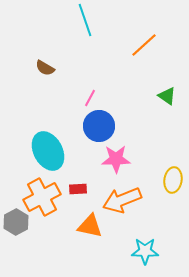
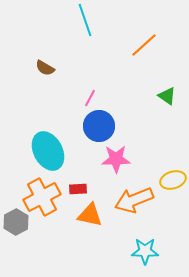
yellow ellipse: rotated 65 degrees clockwise
orange arrow: moved 12 px right
orange triangle: moved 11 px up
